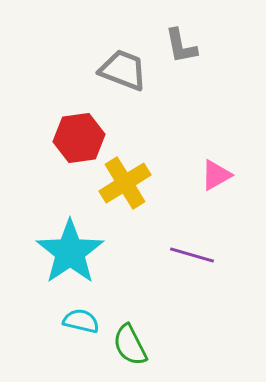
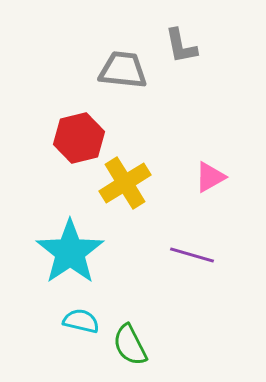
gray trapezoid: rotated 15 degrees counterclockwise
red hexagon: rotated 6 degrees counterclockwise
pink triangle: moved 6 px left, 2 px down
